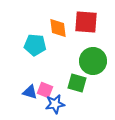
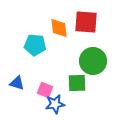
orange diamond: moved 1 px right
green square: rotated 18 degrees counterclockwise
blue triangle: moved 13 px left, 9 px up
